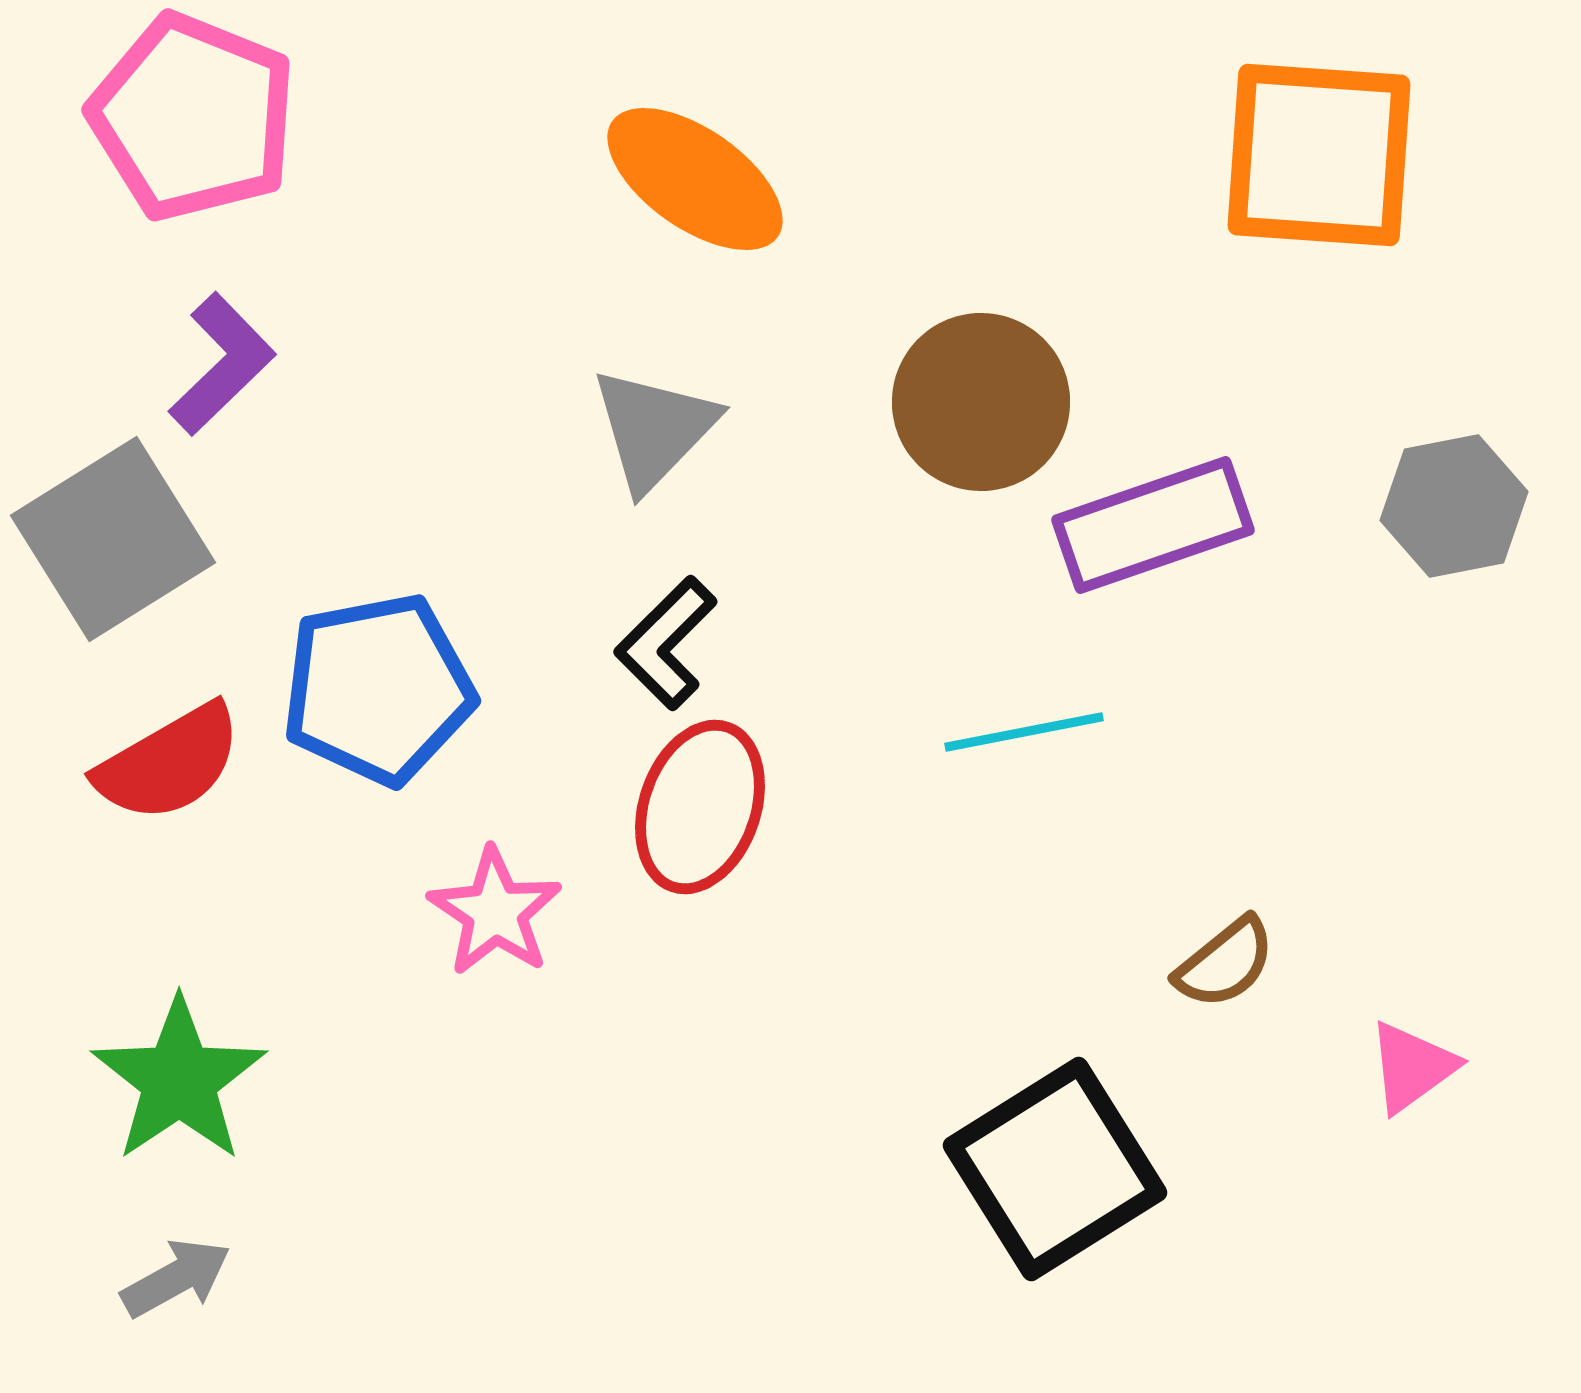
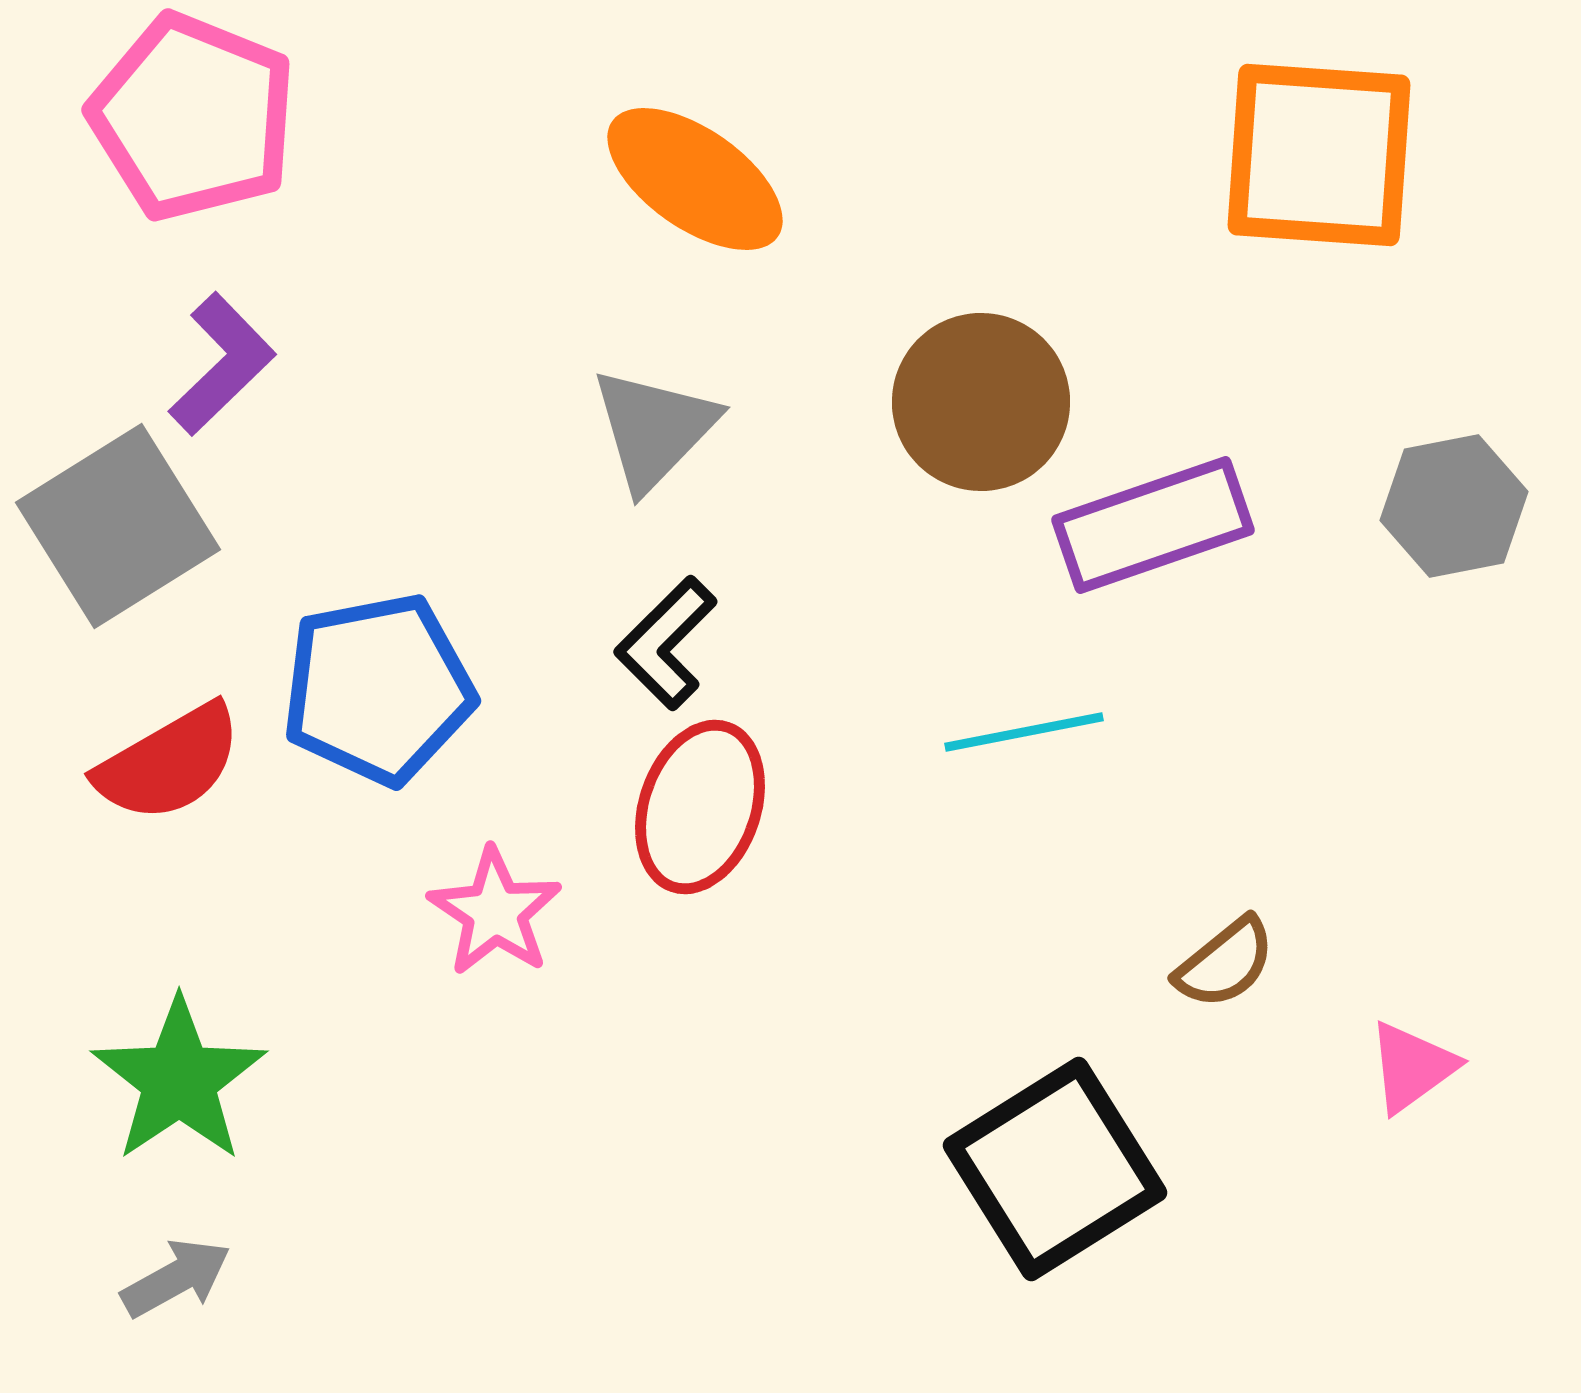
gray square: moved 5 px right, 13 px up
